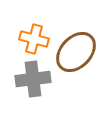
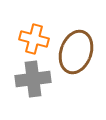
brown ellipse: rotated 24 degrees counterclockwise
